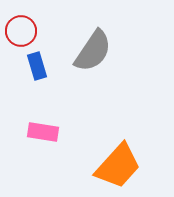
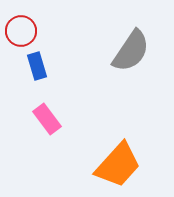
gray semicircle: moved 38 px right
pink rectangle: moved 4 px right, 13 px up; rotated 44 degrees clockwise
orange trapezoid: moved 1 px up
